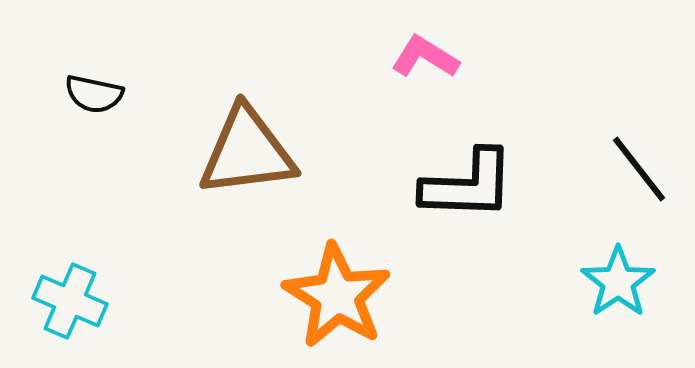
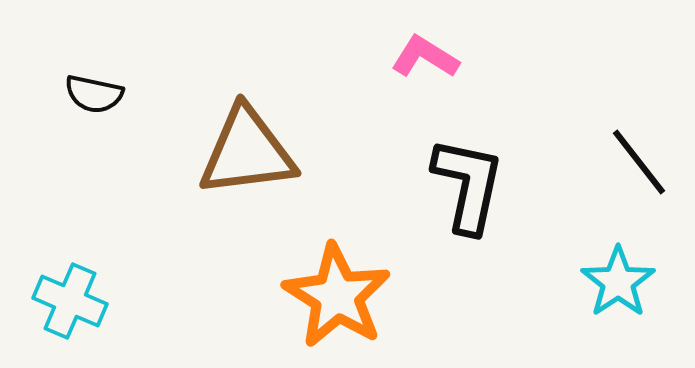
black line: moved 7 px up
black L-shape: rotated 80 degrees counterclockwise
